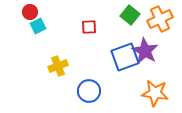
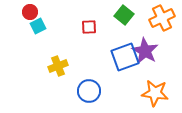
green square: moved 6 px left
orange cross: moved 2 px right, 1 px up
